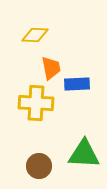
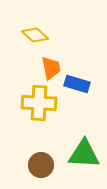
yellow diamond: rotated 40 degrees clockwise
blue rectangle: rotated 20 degrees clockwise
yellow cross: moved 3 px right
brown circle: moved 2 px right, 1 px up
